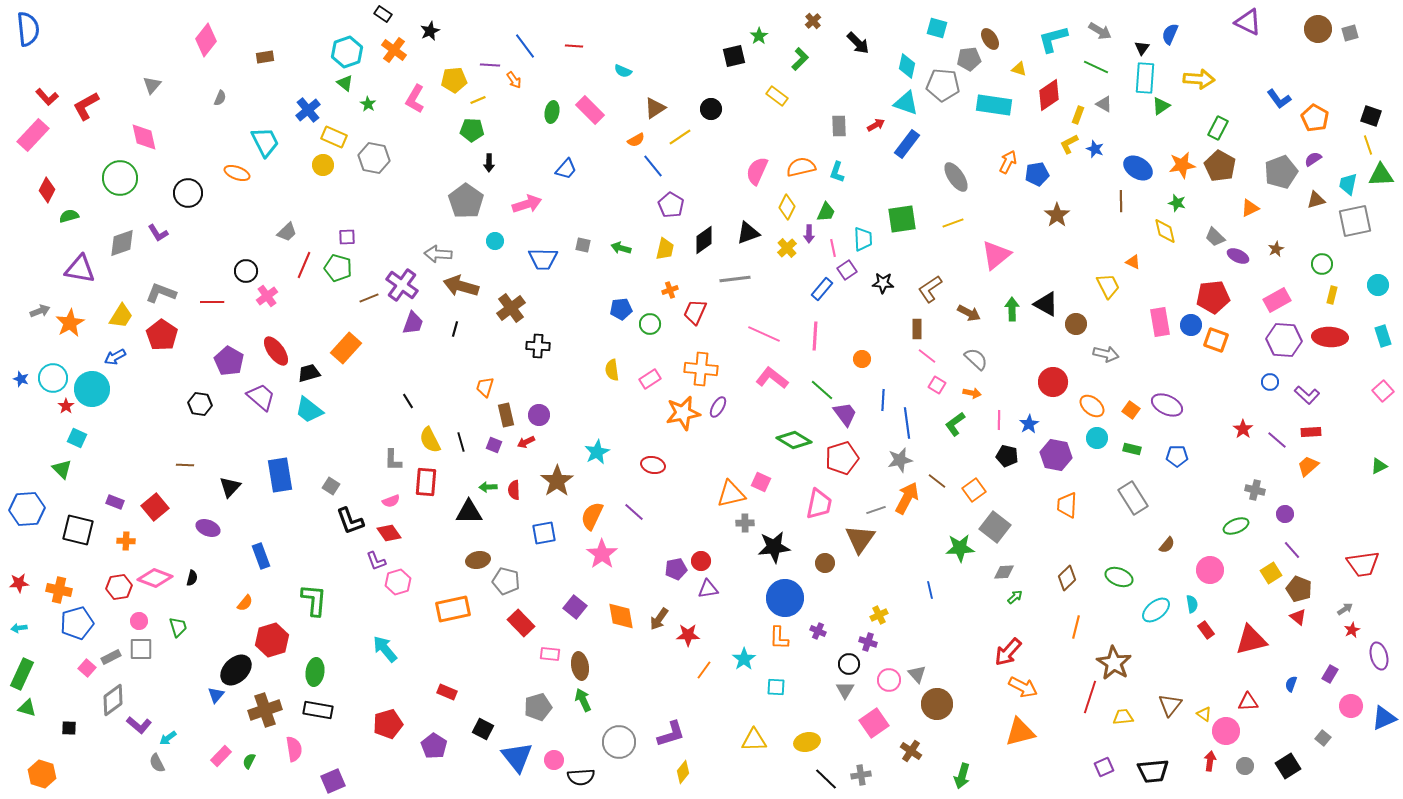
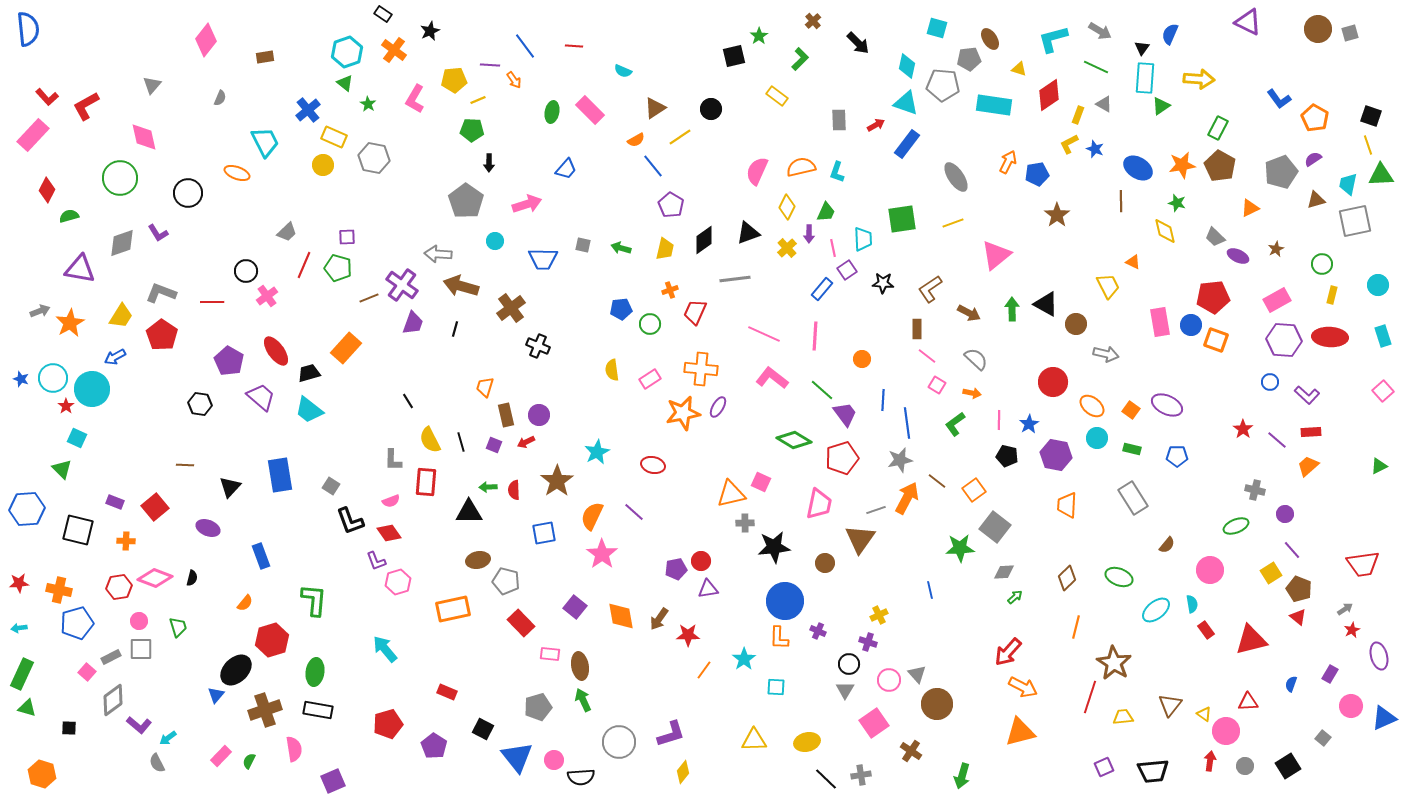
gray rectangle at (839, 126): moved 6 px up
black cross at (538, 346): rotated 20 degrees clockwise
blue circle at (785, 598): moved 3 px down
pink square at (87, 668): moved 4 px down
